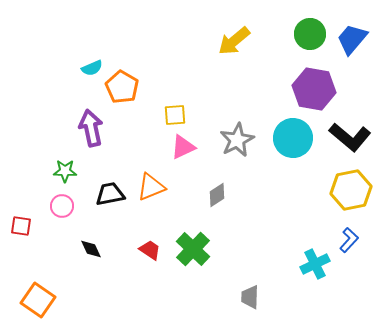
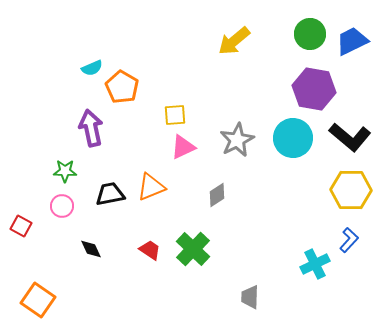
blue trapezoid: moved 2 px down; rotated 24 degrees clockwise
yellow hexagon: rotated 12 degrees clockwise
red square: rotated 20 degrees clockwise
